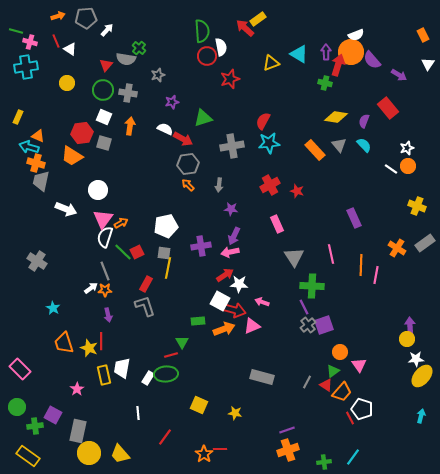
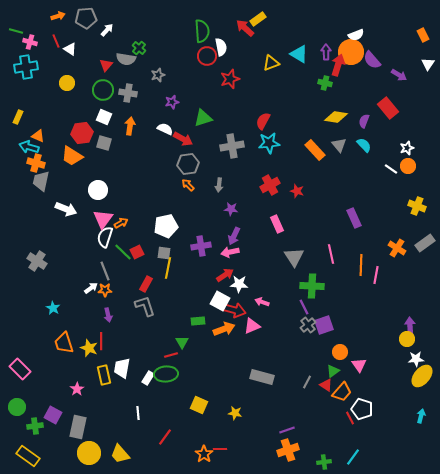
gray rectangle at (78, 431): moved 4 px up
